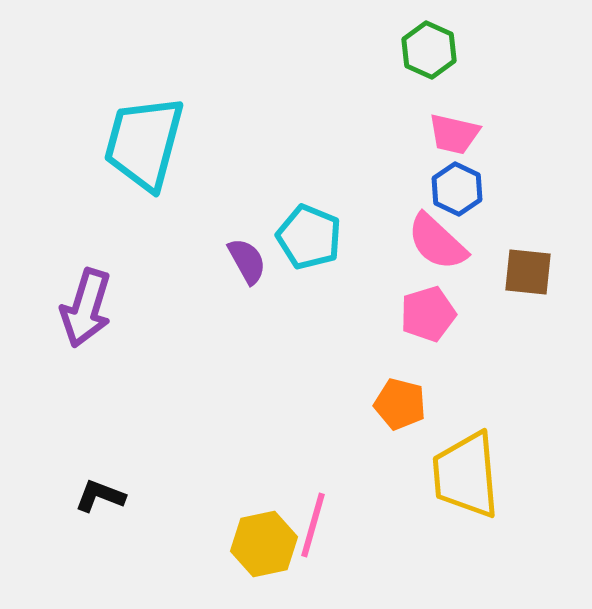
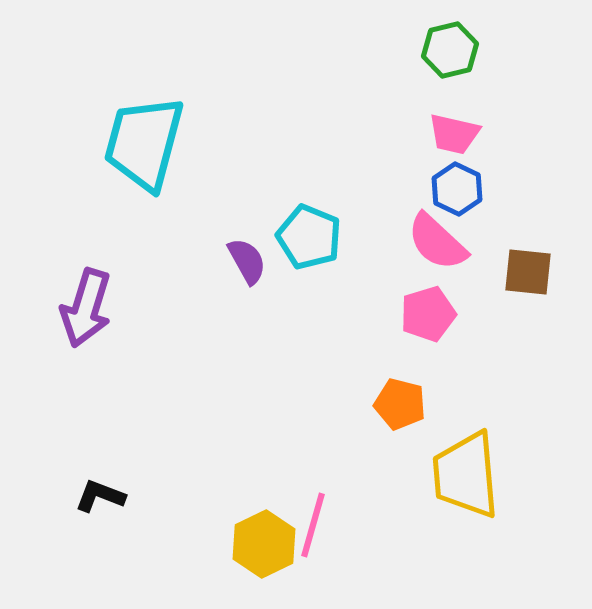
green hexagon: moved 21 px right; rotated 22 degrees clockwise
yellow hexagon: rotated 14 degrees counterclockwise
